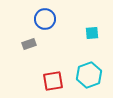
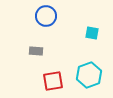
blue circle: moved 1 px right, 3 px up
cyan square: rotated 16 degrees clockwise
gray rectangle: moved 7 px right, 7 px down; rotated 24 degrees clockwise
